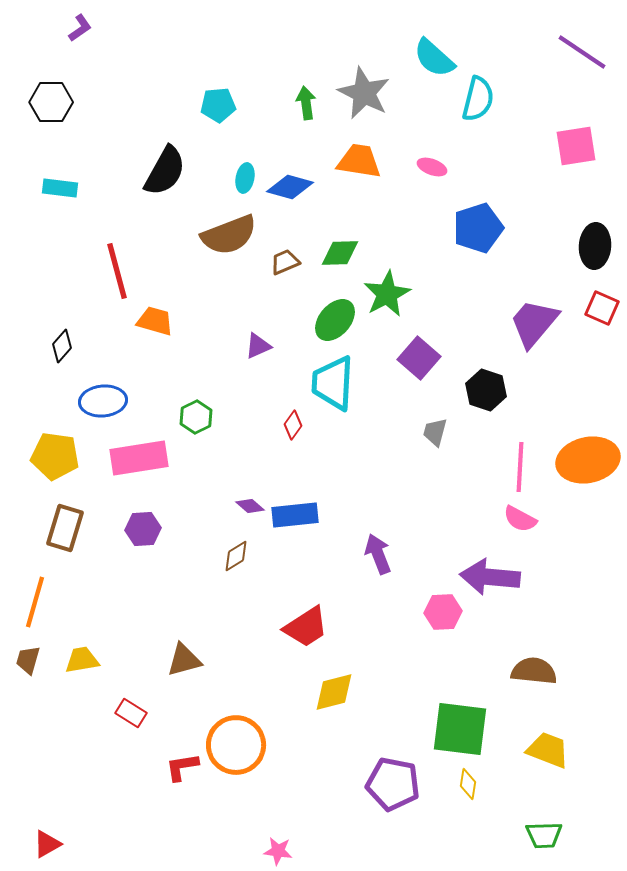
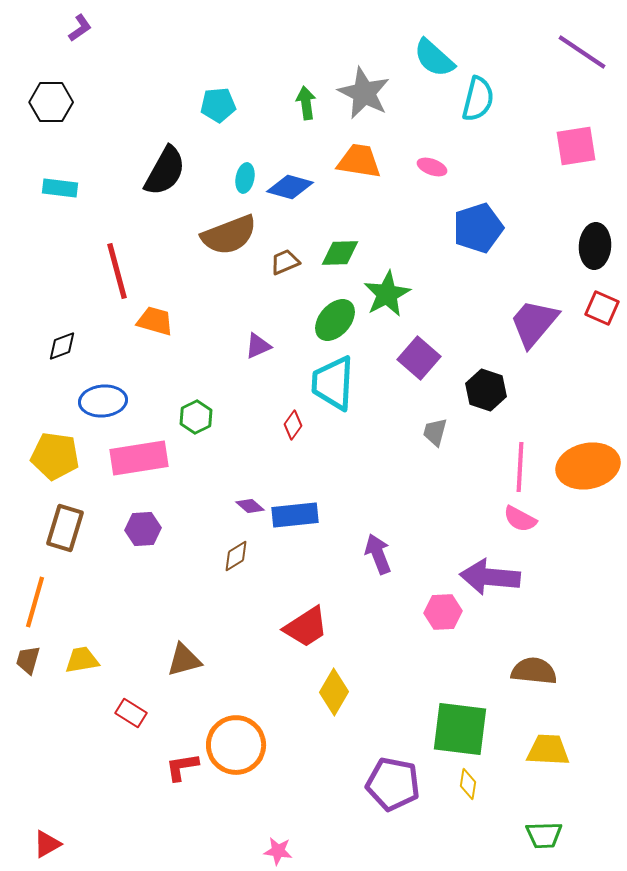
black diamond at (62, 346): rotated 28 degrees clockwise
orange ellipse at (588, 460): moved 6 px down
yellow diamond at (334, 692): rotated 45 degrees counterclockwise
yellow trapezoid at (548, 750): rotated 18 degrees counterclockwise
